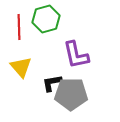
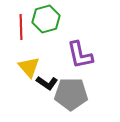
red line: moved 2 px right
purple L-shape: moved 4 px right
yellow triangle: moved 8 px right
black L-shape: moved 5 px left; rotated 135 degrees counterclockwise
